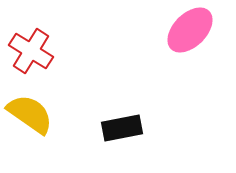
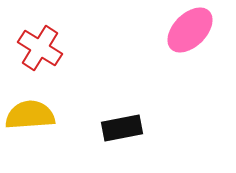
red cross: moved 9 px right, 3 px up
yellow semicircle: moved 1 px down; rotated 39 degrees counterclockwise
